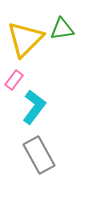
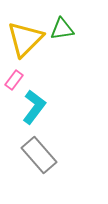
gray rectangle: rotated 12 degrees counterclockwise
